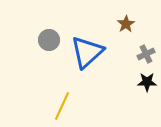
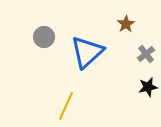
gray circle: moved 5 px left, 3 px up
gray cross: rotated 12 degrees counterclockwise
black star: moved 1 px right, 5 px down; rotated 12 degrees counterclockwise
yellow line: moved 4 px right
